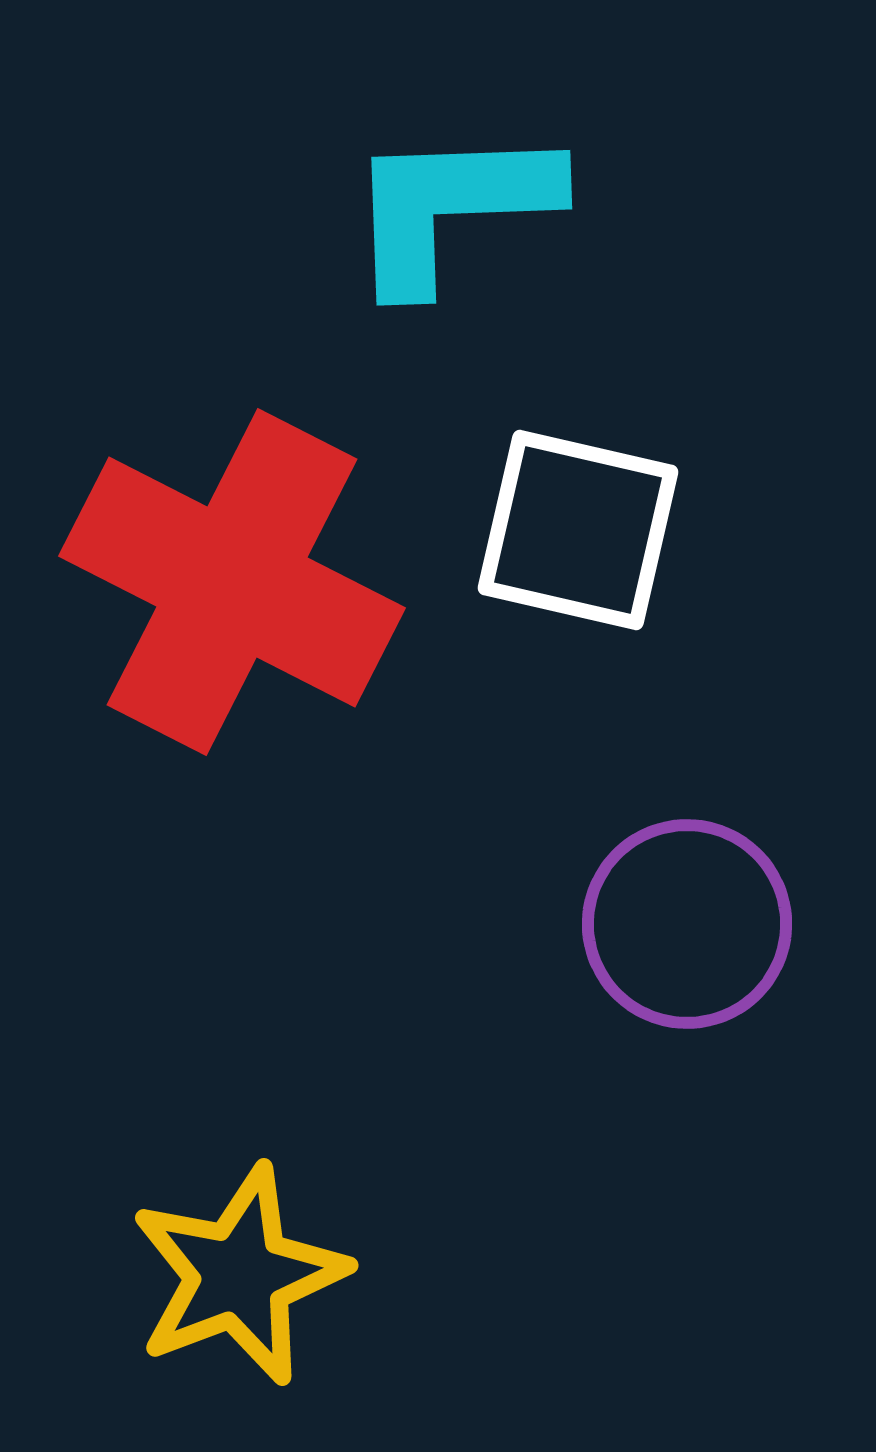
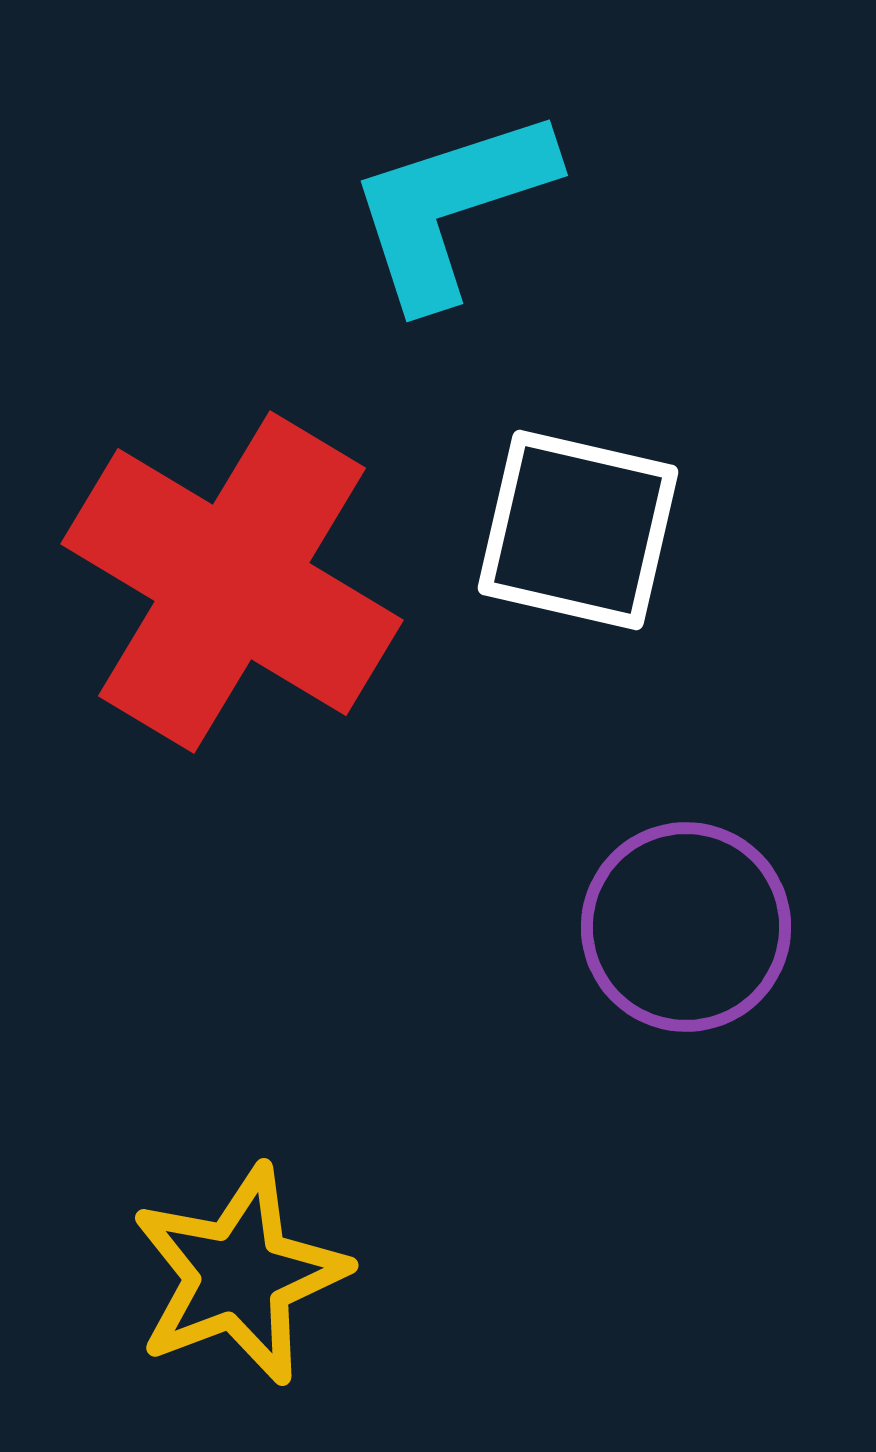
cyan L-shape: rotated 16 degrees counterclockwise
red cross: rotated 4 degrees clockwise
purple circle: moved 1 px left, 3 px down
